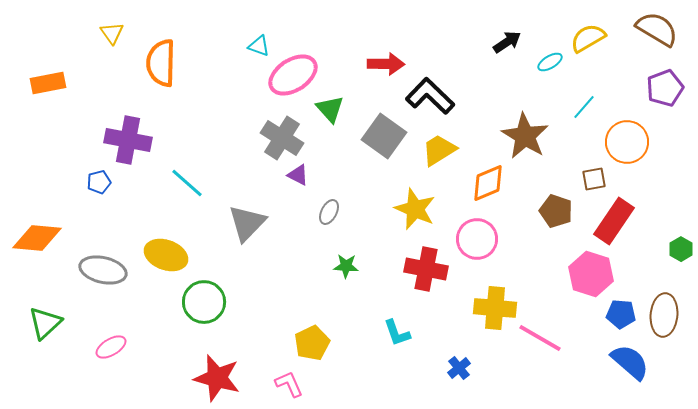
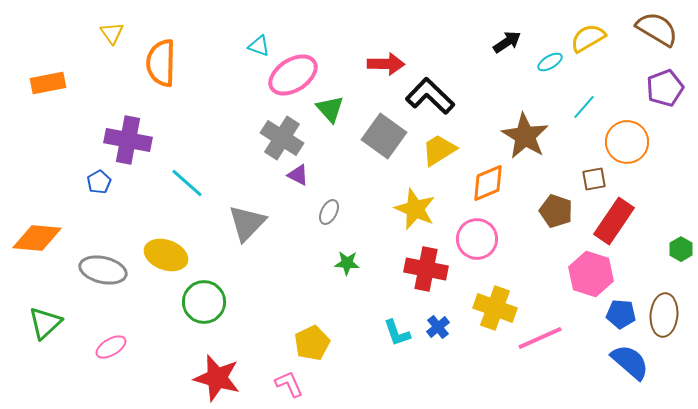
blue pentagon at (99, 182): rotated 15 degrees counterclockwise
green star at (346, 266): moved 1 px right, 3 px up
yellow cross at (495, 308): rotated 15 degrees clockwise
pink line at (540, 338): rotated 54 degrees counterclockwise
blue cross at (459, 368): moved 21 px left, 41 px up
